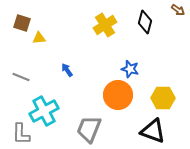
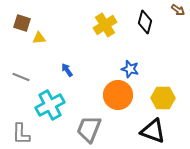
cyan cross: moved 6 px right, 6 px up
